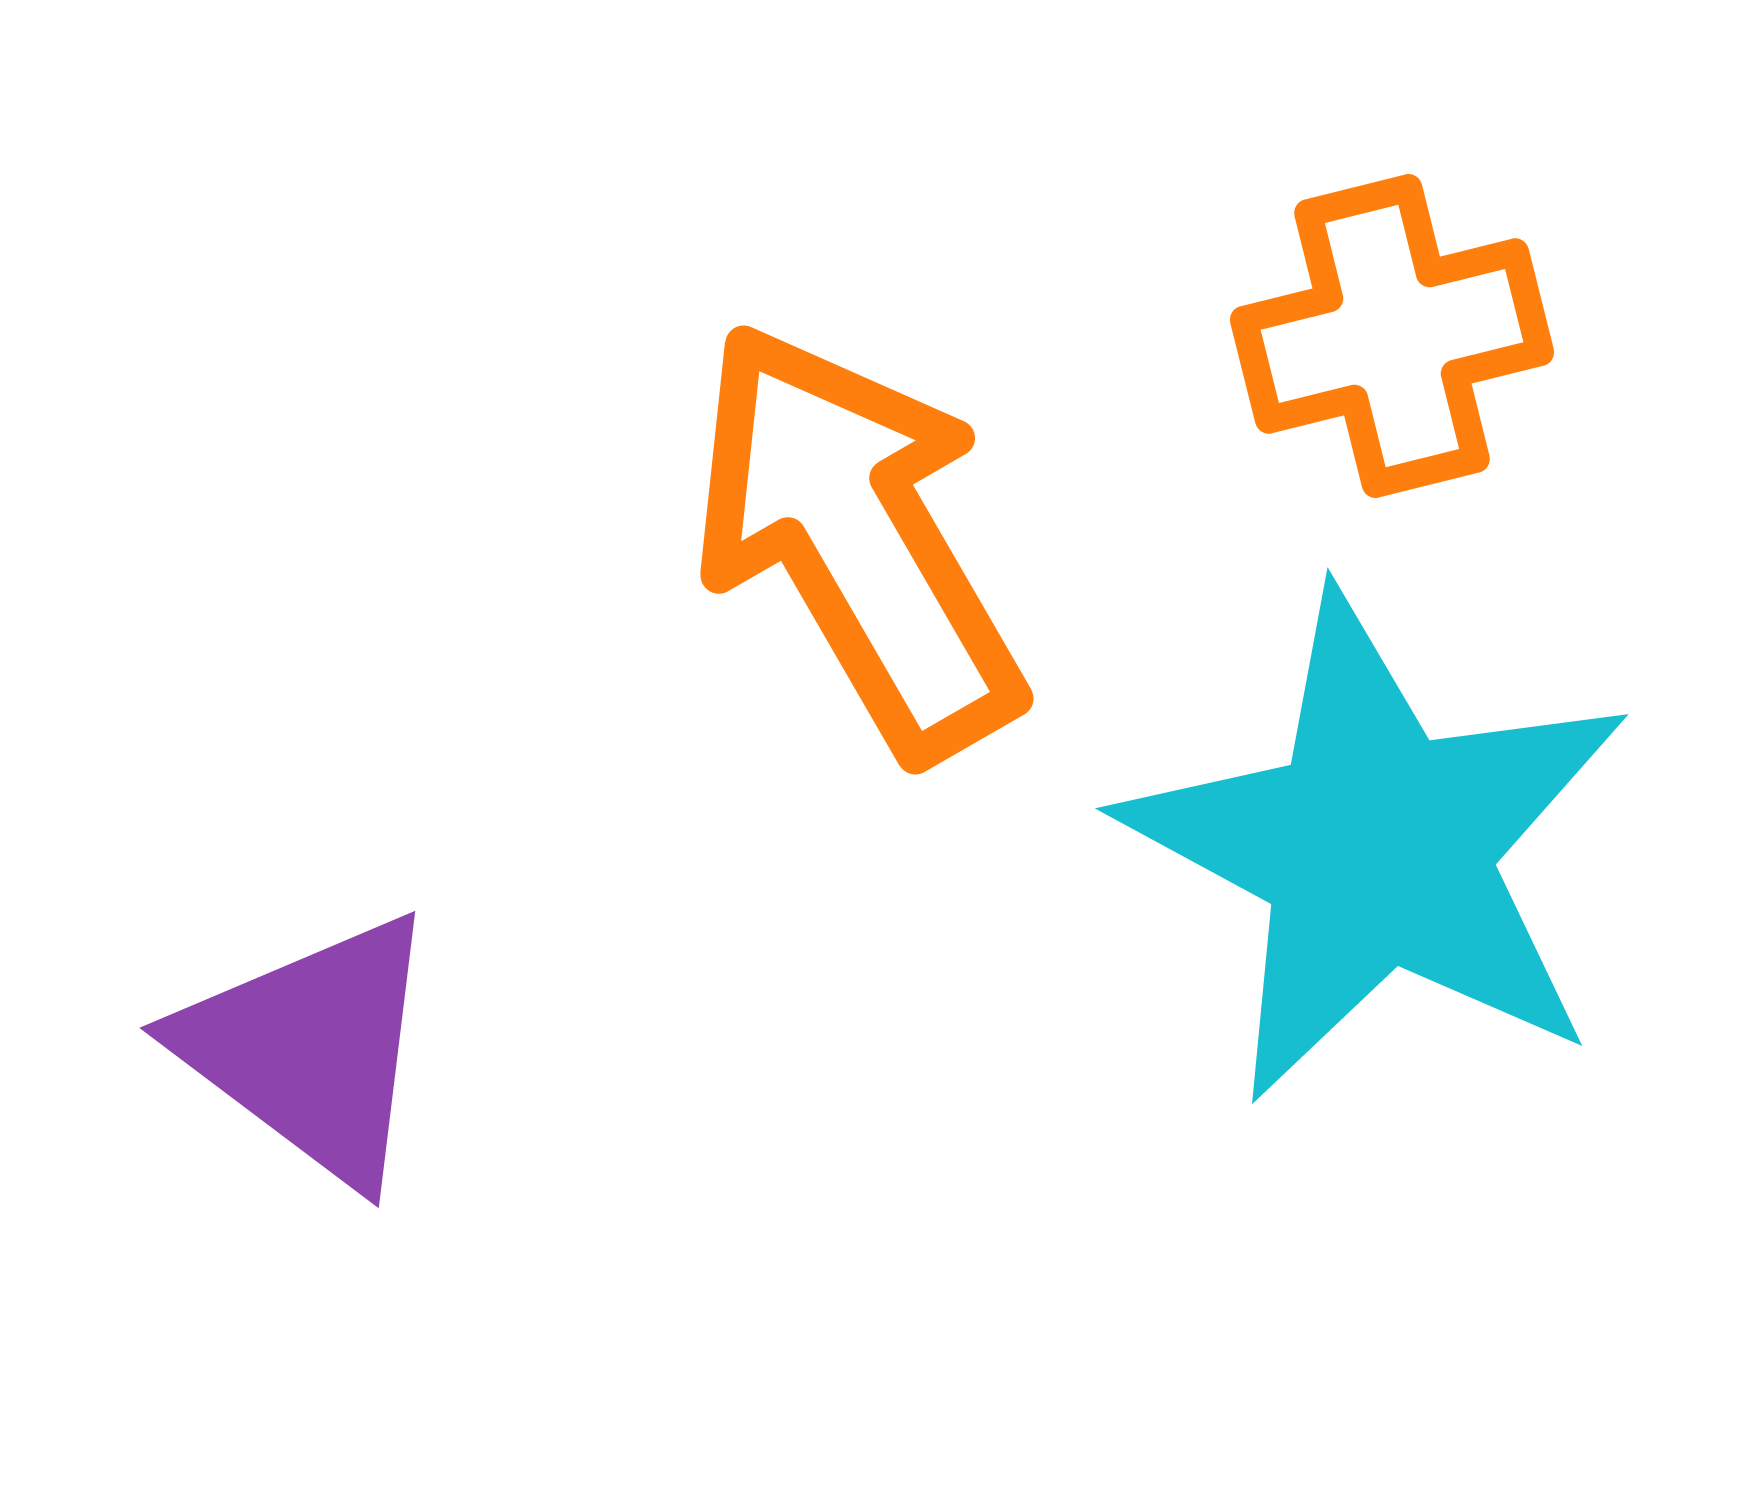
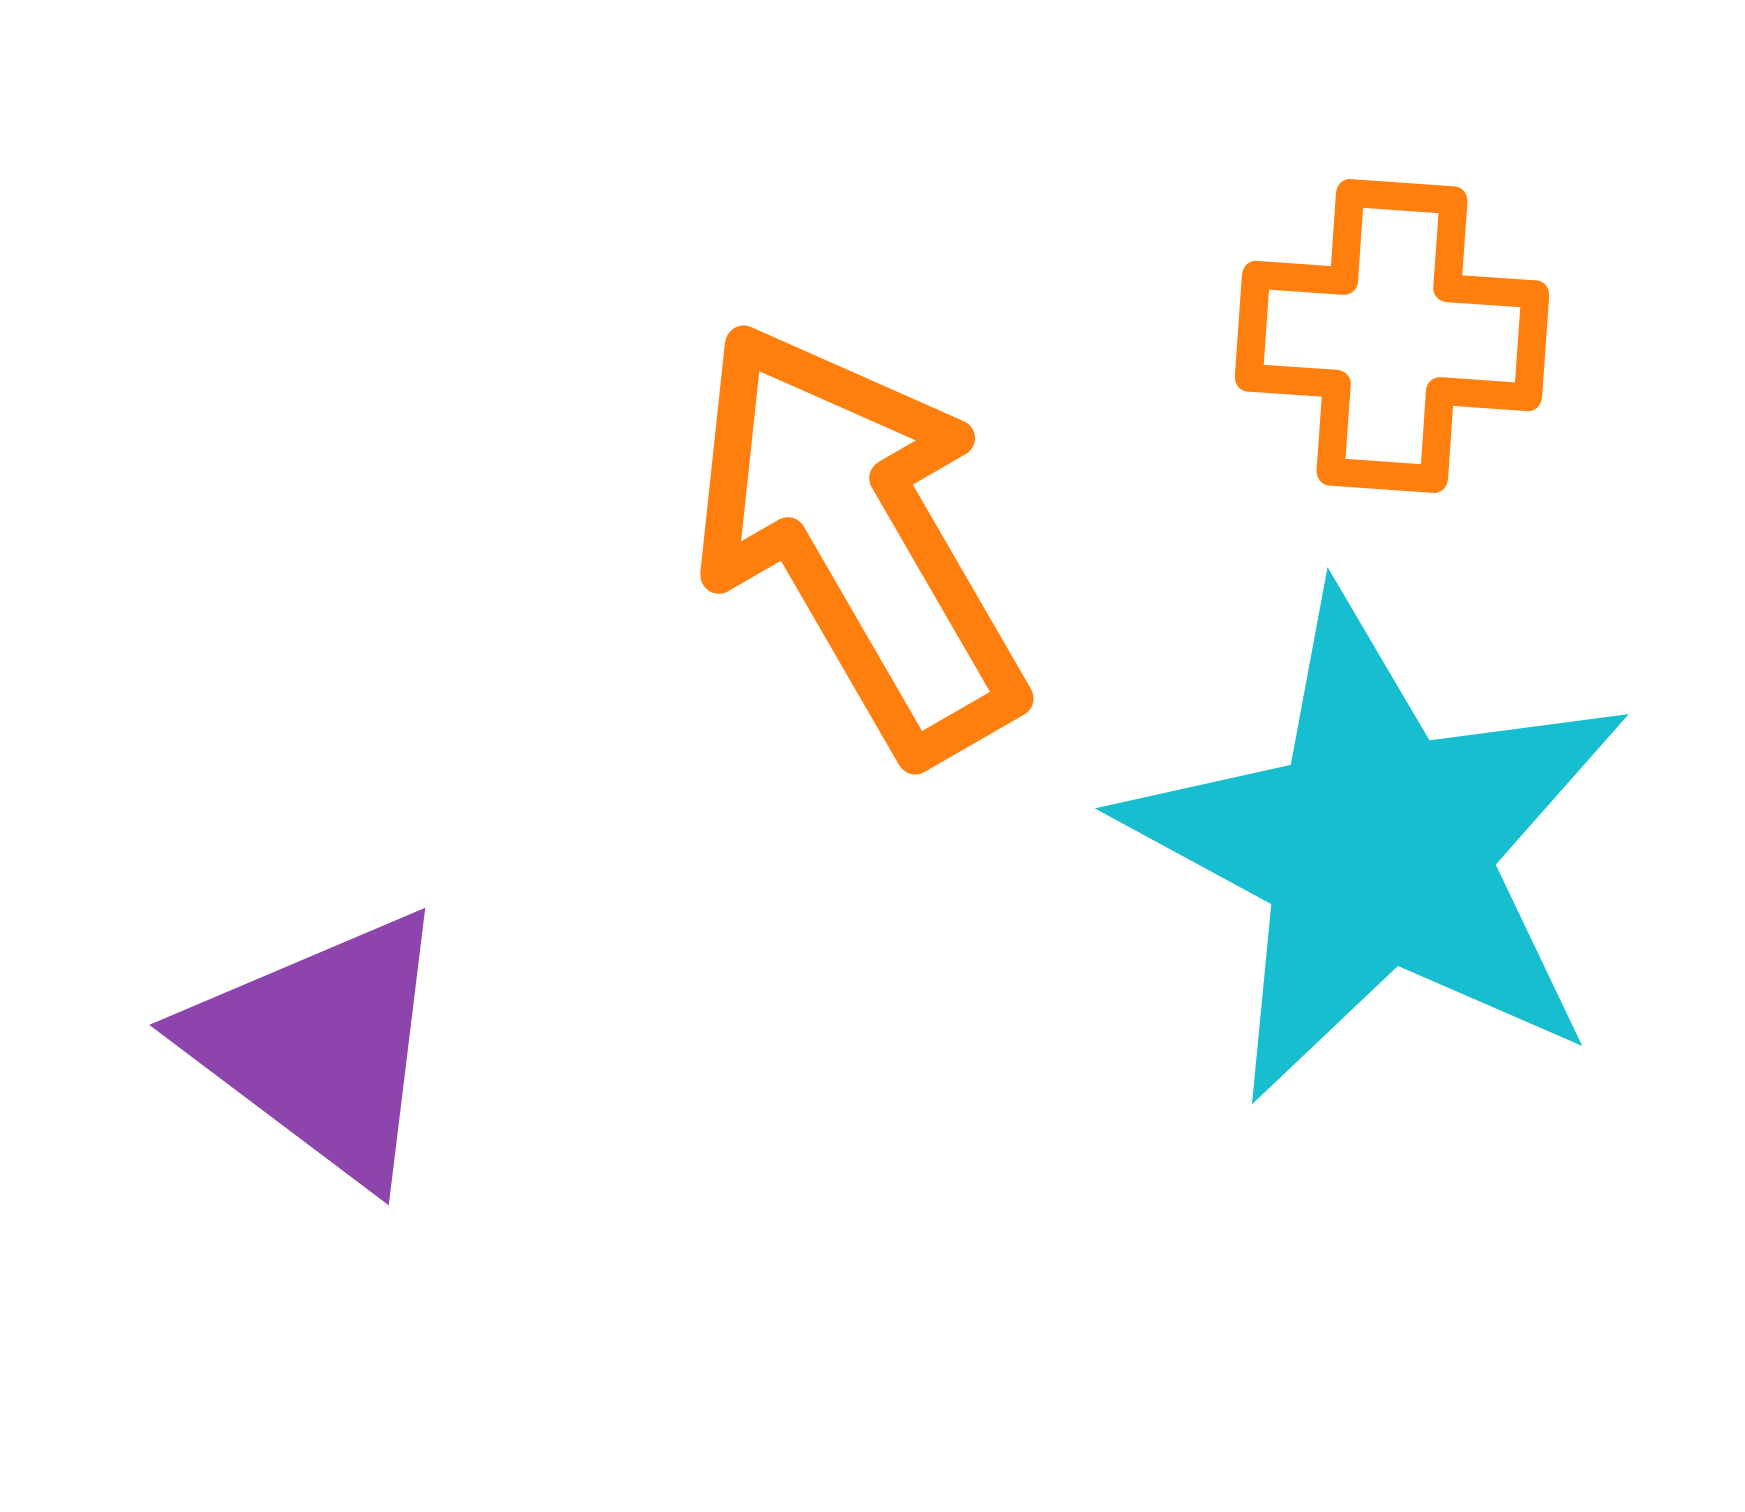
orange cross: rotated 18 degrees clockwise
purple triangle: moved 10 px right, 3 px up
